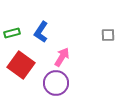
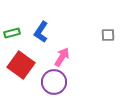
purple circle: moved 2 px left, 1 px up
